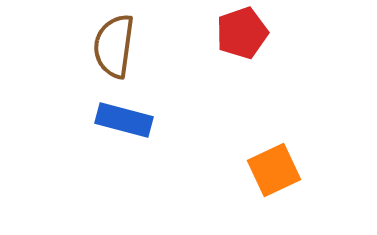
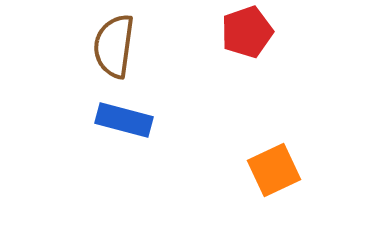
red pentagon: moved 5 px right, 1 px up
